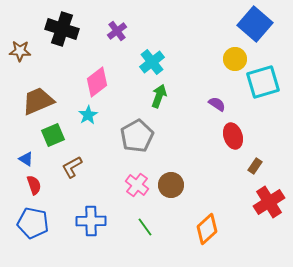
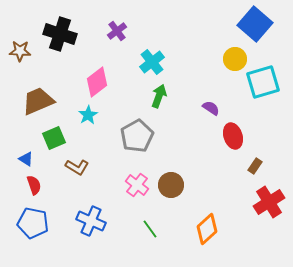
black cross: moved 2 px left, 5 px down
purple semicircle: moved 6 px left, 4 px down
green square: moved 1 px right, 3 px down
brown L-shape: moved 5 px right; rotated 120 degrees counterclockwise
blue cross: rotated 24 degrees clockwise
green line: moved 5 px right, 2 px down
